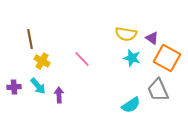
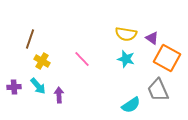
brown line: rotated 30 degrees clockwise
cyan star: moved 6 px left, 1 px down
